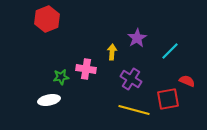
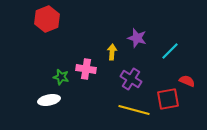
purple star: rotated 24 degrees counterclockwise
green star: rotated 21 degrees clockwise
